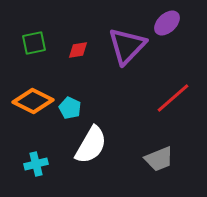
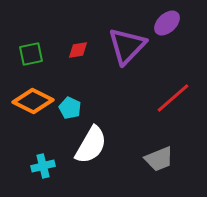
green square: moved 3 px left, 11 px down
cyan cross: moved 7 px right, 2 px down
